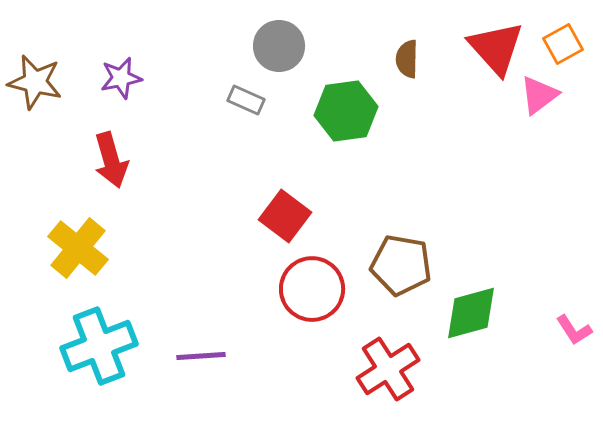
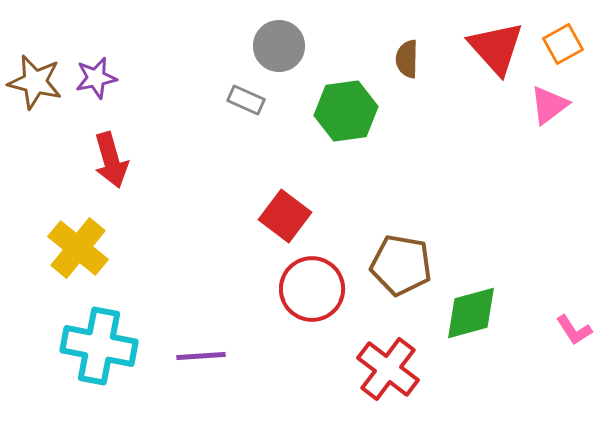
purple star: moved 25 px left
pink triangle: moved 10 px right, 10 px down
cyan cross: rotated 32 degrees clockwise
red cross: rotated 20 degrees counterclockwise
